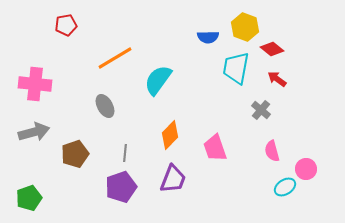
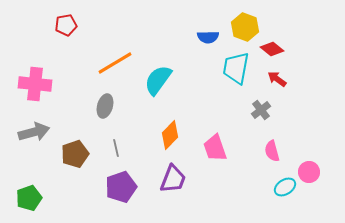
orange line: moved 5 px down
gray ellipse: rotated 45 degrees clockwise
gray cross: rotated 12 degrees clockwise
gray line: moved 9 px left, 5 px up; rotated 18 degrees counterclockwise
pink circle: moved 3 px right, 3 px down
